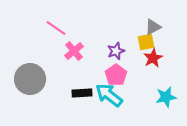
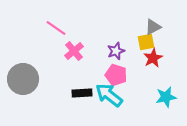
pink pentagon: rotated 20 degrees counterclockwise
gray circle: moved 7 px left
